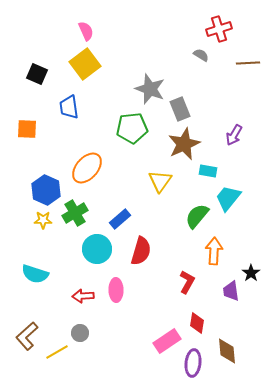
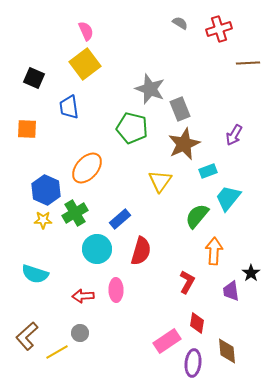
gray semicircle: moved 21 px left, 32 px up
black square: moved 3 px left, 4 px down
green pentagon: rotated 20 degrees clockwise
cyan rectangle: rotated 30 degrees counterclockwise
